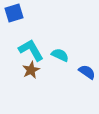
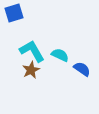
cyan L-shape: moved 1 px right, 1 px down
blue semicircle: moved 5 px left, 3 px up
